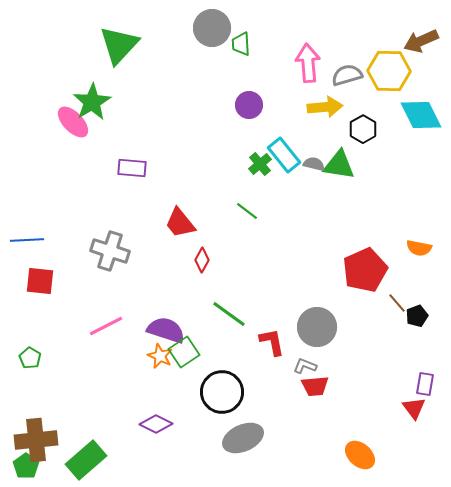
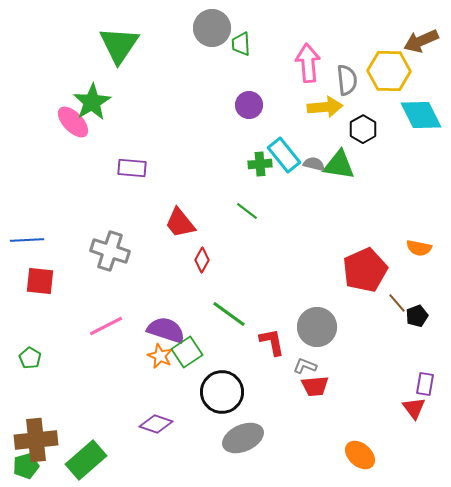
green triangle at (119, 45): rotated 9 degrees counterclockwise
gray semicircle at (347, 75): moved 5 px down; rotated 100 degrees clockwise
green cross at (260, 164): rotated 35 degrees clockwise
green square at (184, 352): moved 3 px right
purple diamond at (156, 424): rotated 8 degrees counterclockwise
green pentagon at (26, 466): rotated 20 degrees clockwise
